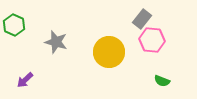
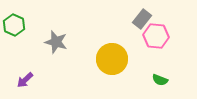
pink hexagon: moved 4 px right, 4 px up
yellow circle: moved 3 px right, 7 px down
green semicircle: moved 2 px left, 1 px up
